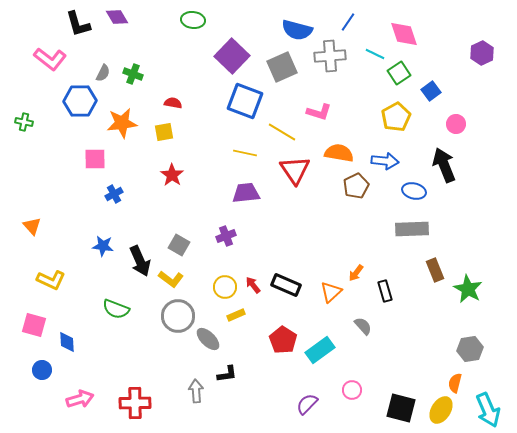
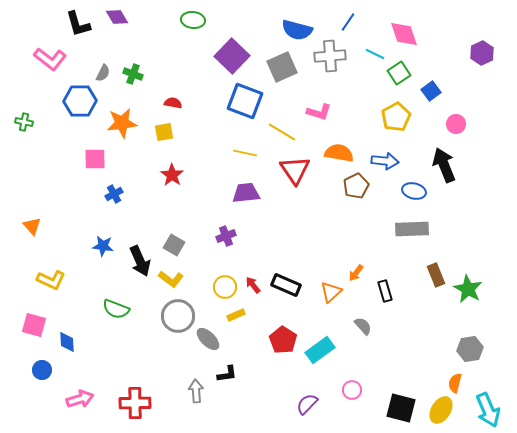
gray square at (179, 245): moved 5 px left
brown rectangle at (435, 270): moved 1 px right, 5 px down
